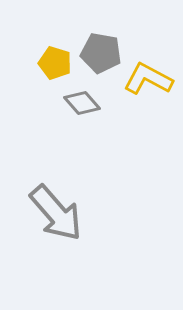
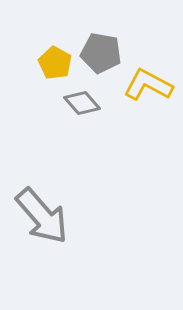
yellow pentagon: rotated 12 degrees clockwise
yellow L-shape: moved 6 px down
gray arrow: moved 14 px left, 3 px down
